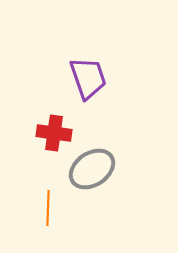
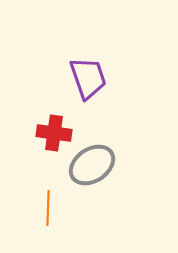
gray ellipse: moved 4 px up
